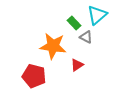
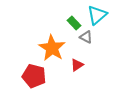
orange star: moved 1 px left, 2 px down; rotated 24 degrees clockwise
